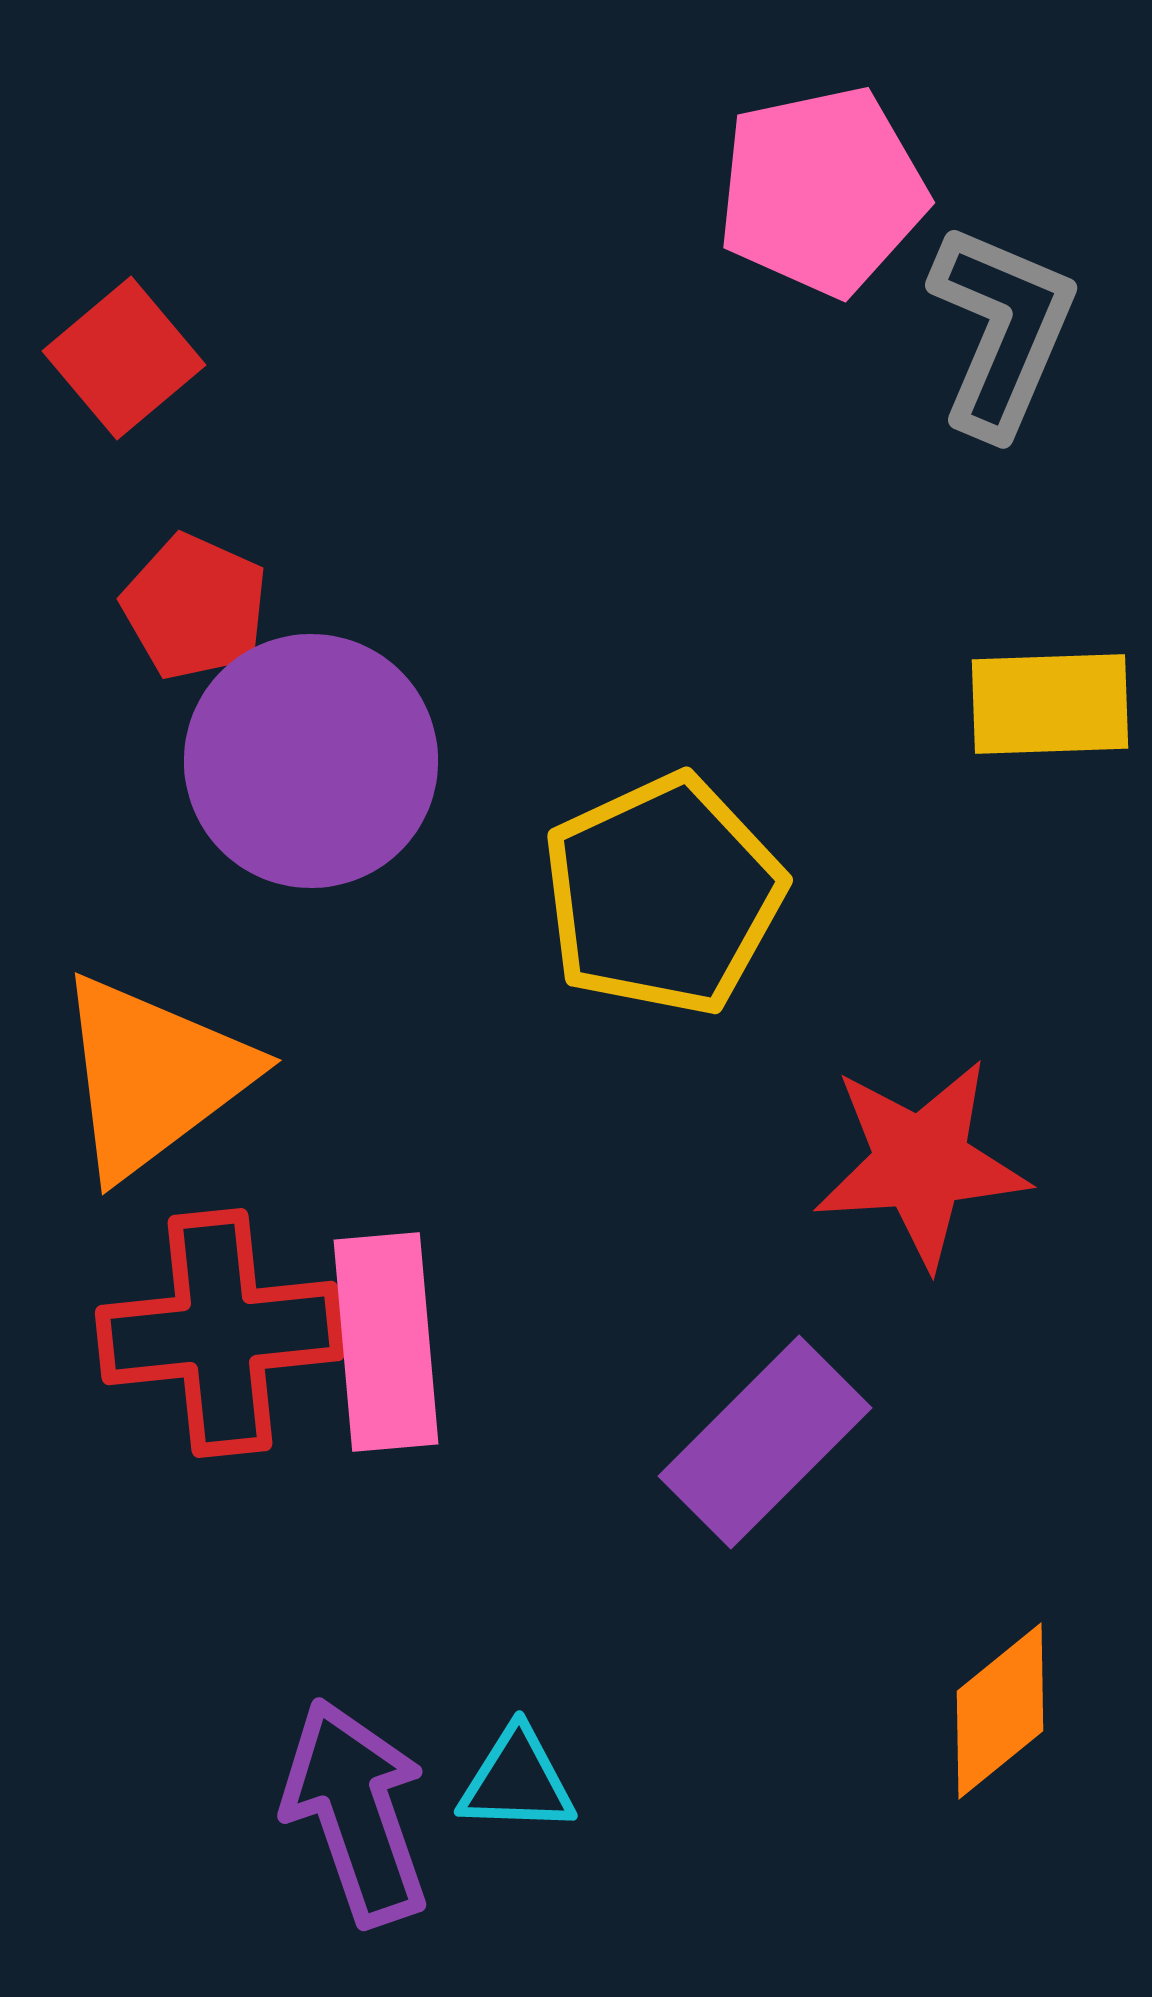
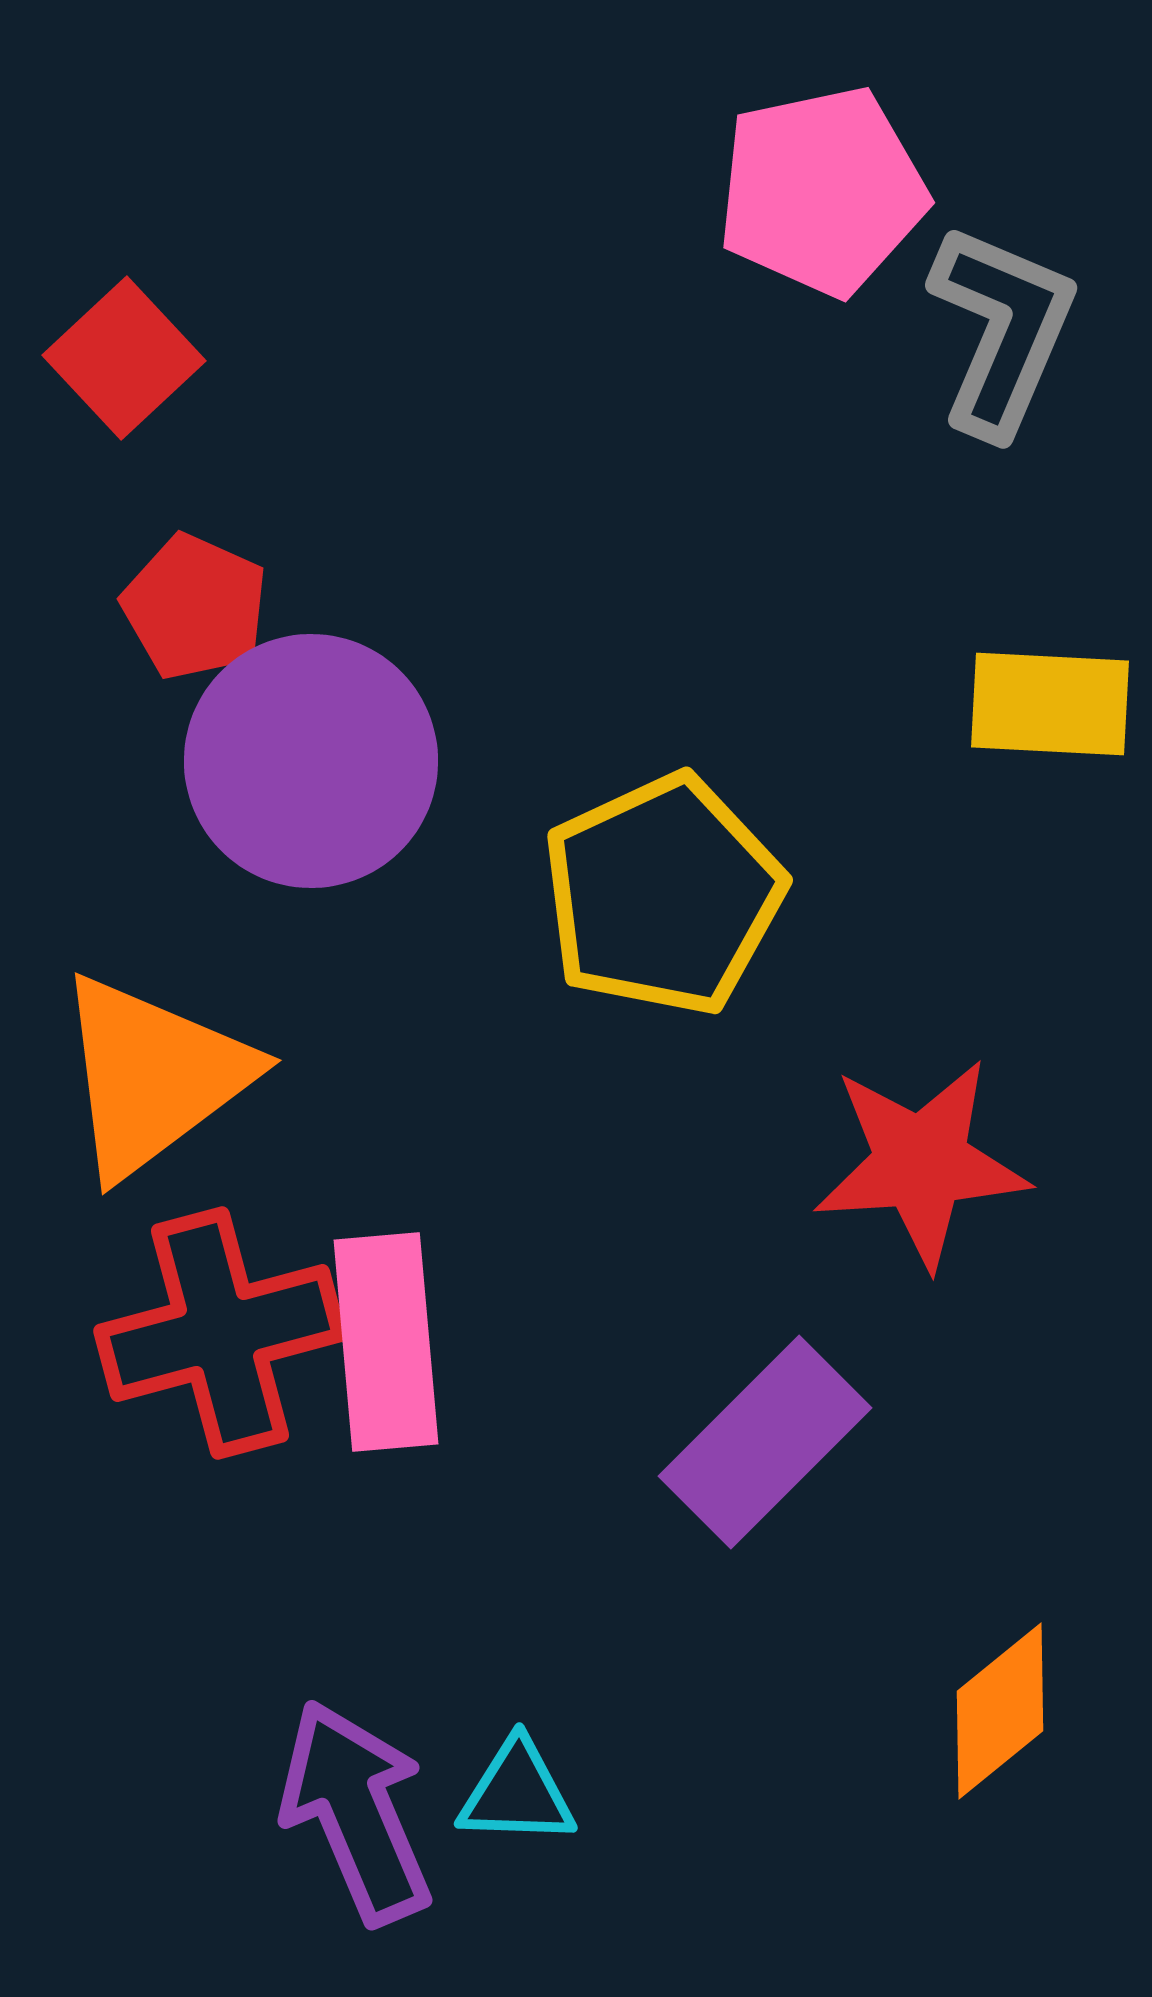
red square: rotated 3 degrees counterclockwise
yellow rectangle: rotated 5 degrees clockwise
red cross: rotated 9 degrees counterclockwise
cyan triangle: moved 12 px down
purple arrow: rotated 4 degrees counterclockwise
